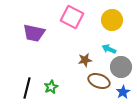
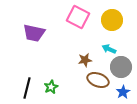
pink square: moved 6 px right
brown ellipse: moved 1 px left, 1 px up
